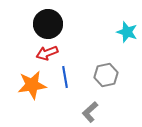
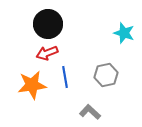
cyan star: moved 3 px left, 1 px down
gray L-shape: rotated 85 degrees clockwise
